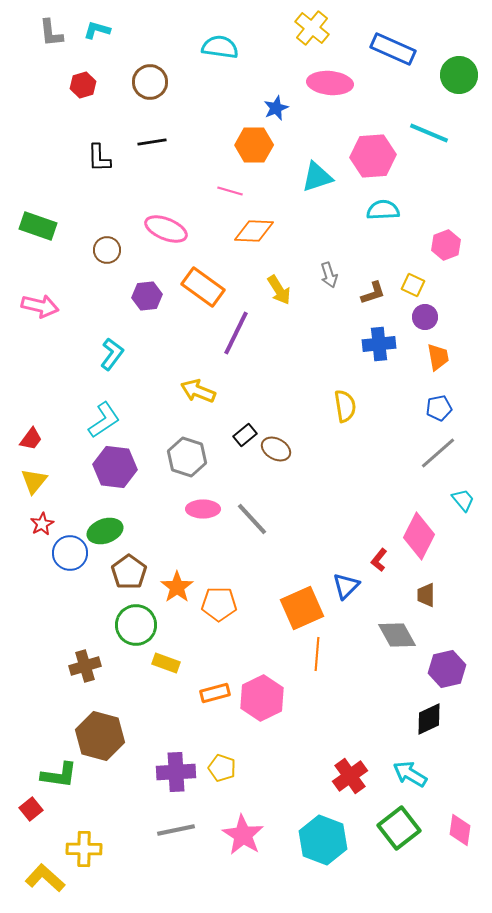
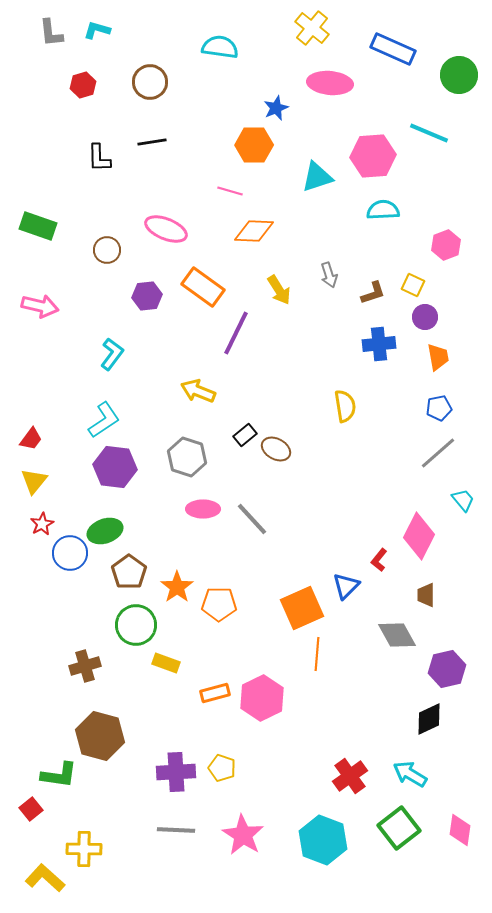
gray line at (176, 830): rotated 15 degrees clockwise
